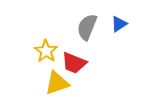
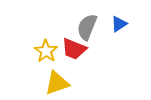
red trapezoid: moved 14 px up
